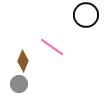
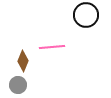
pink line: rotated 40 degrees counterclockwise
gray circle: moved 1 px left, 1 px down
